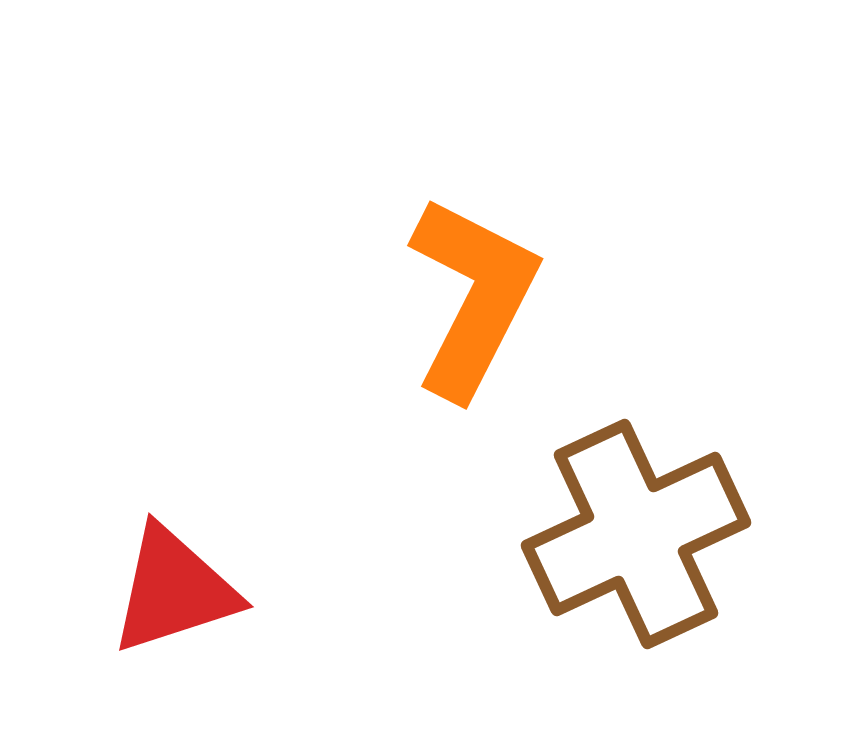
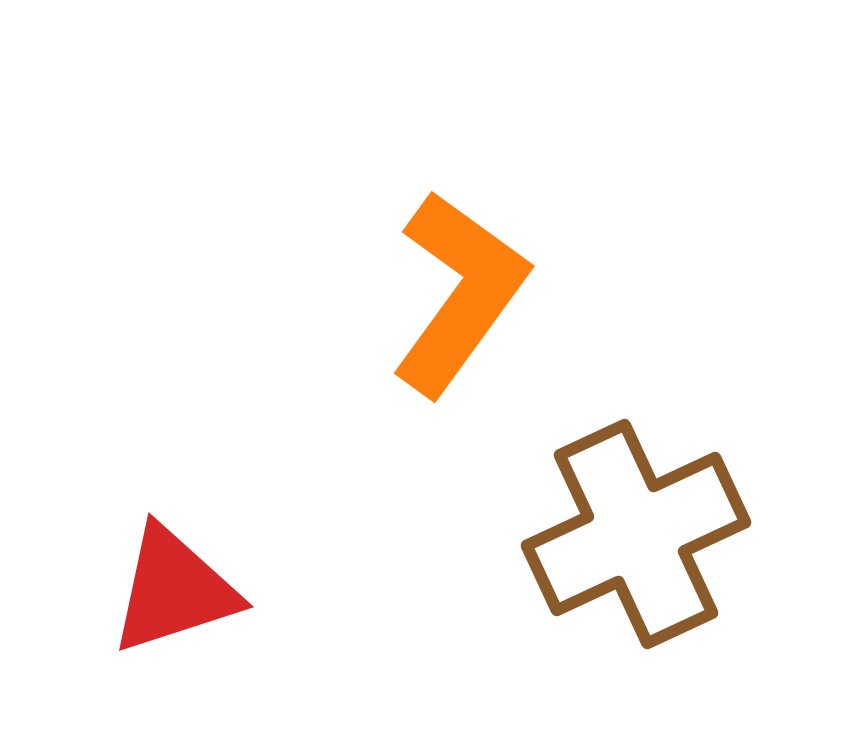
orange L-shape: moved 14 px left, 4 px up; rotated 9 degrees clockwise
